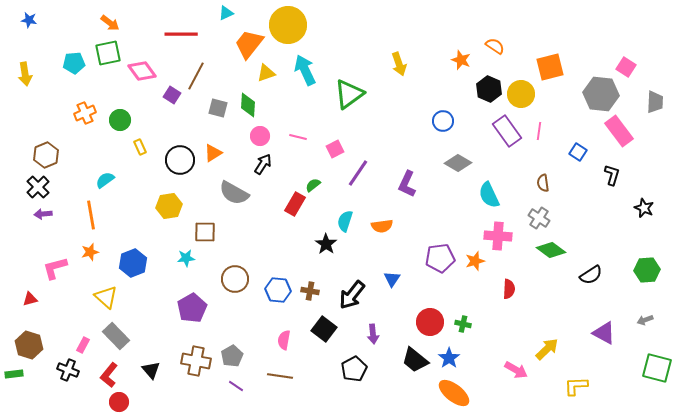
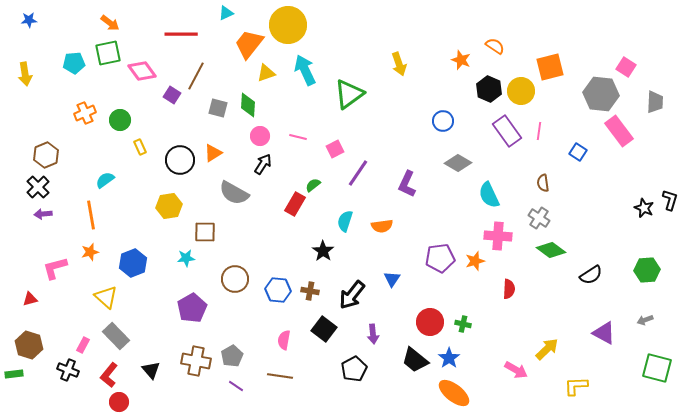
blue star at (29, 20): rotated 14 degrees counterclockwise
yellow circle at (521, 94): moved 3 px up
black L-shape at (612, 175): moved 58 px right, 25 px down
black star at (326, 244): moved 3 px left, 7 px down
